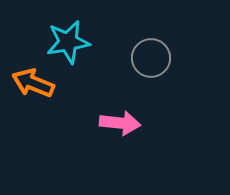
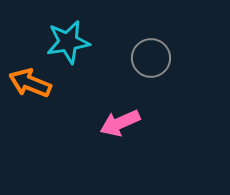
orange arrow: moved 3 px left
pink arrow: rotated 150 degrees clockwise
